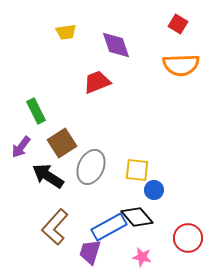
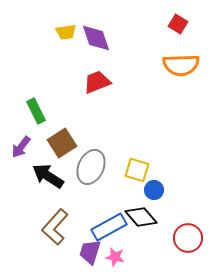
purple diamond: moved 20 px left, 7 px up
yellow square: rotated 10 degrees clockwise
black diamond: moved 4 px right
pink star: moved 27 px left
